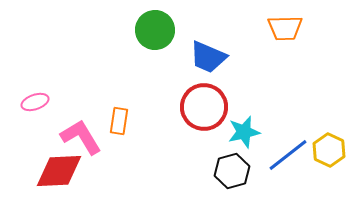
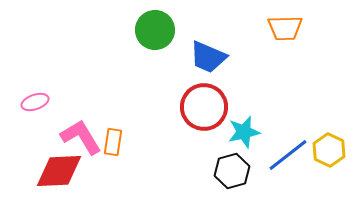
orange rectangle: moved 6 px left, 21 px down
